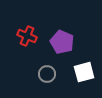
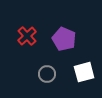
red cross: rotated 24 degrees clockwise
purple pentagon: moved 2 px right, 3 px up
